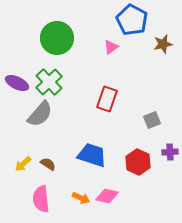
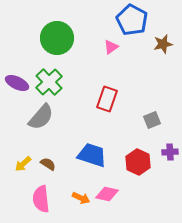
gray semicircle: moved 1 px right, 3 px down
pink diamond: moved 2 px up
